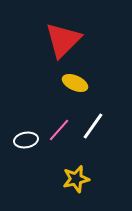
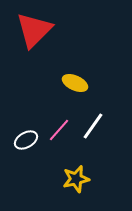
red triangle: moved 29 px left, 10 px up
white ellipse: rotated 20 degrees counterclockwise
